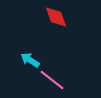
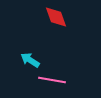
pink line: rotated 28 degrees counterclockwise
